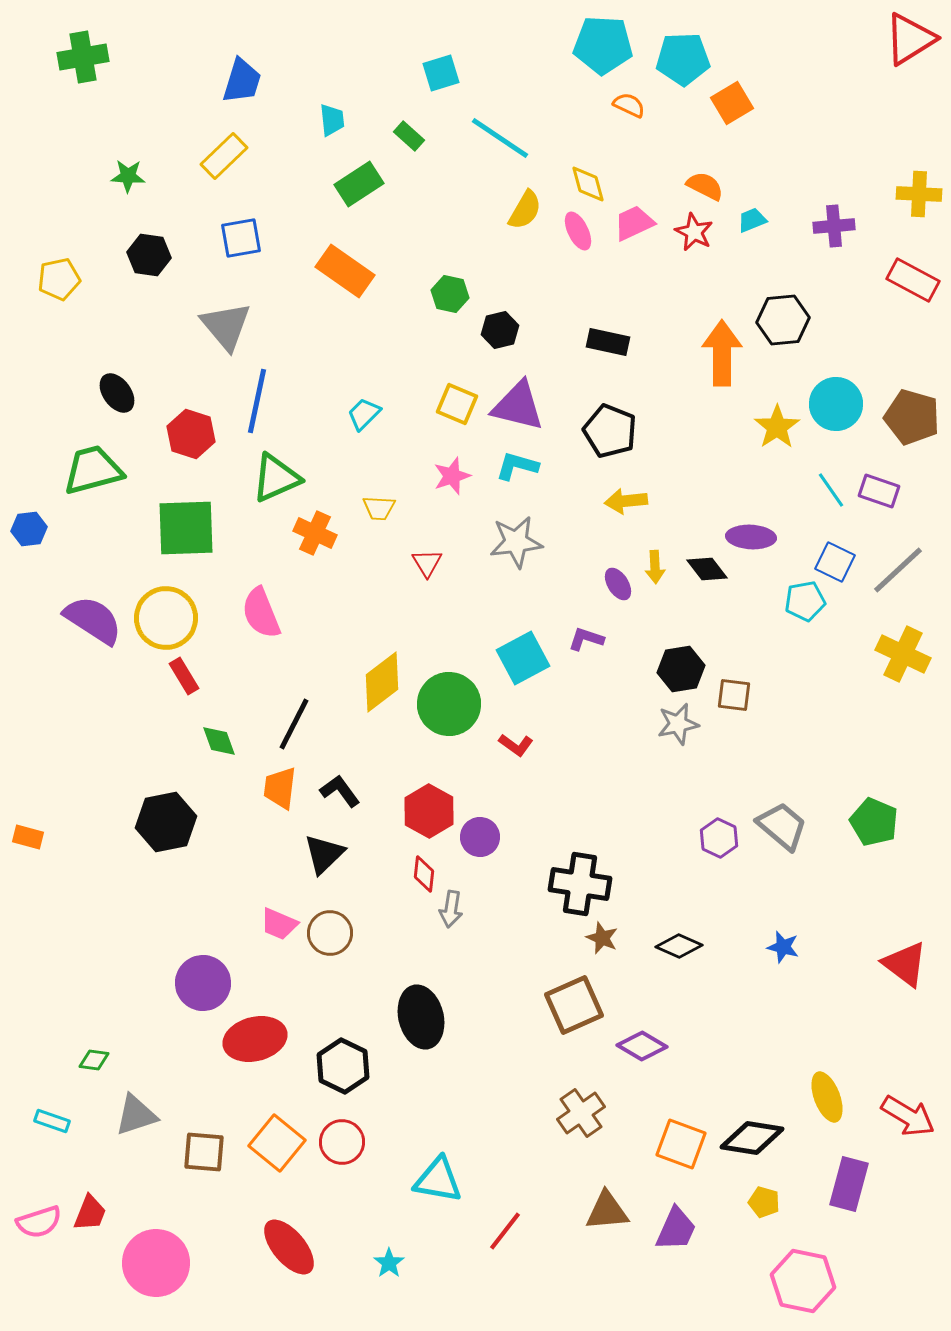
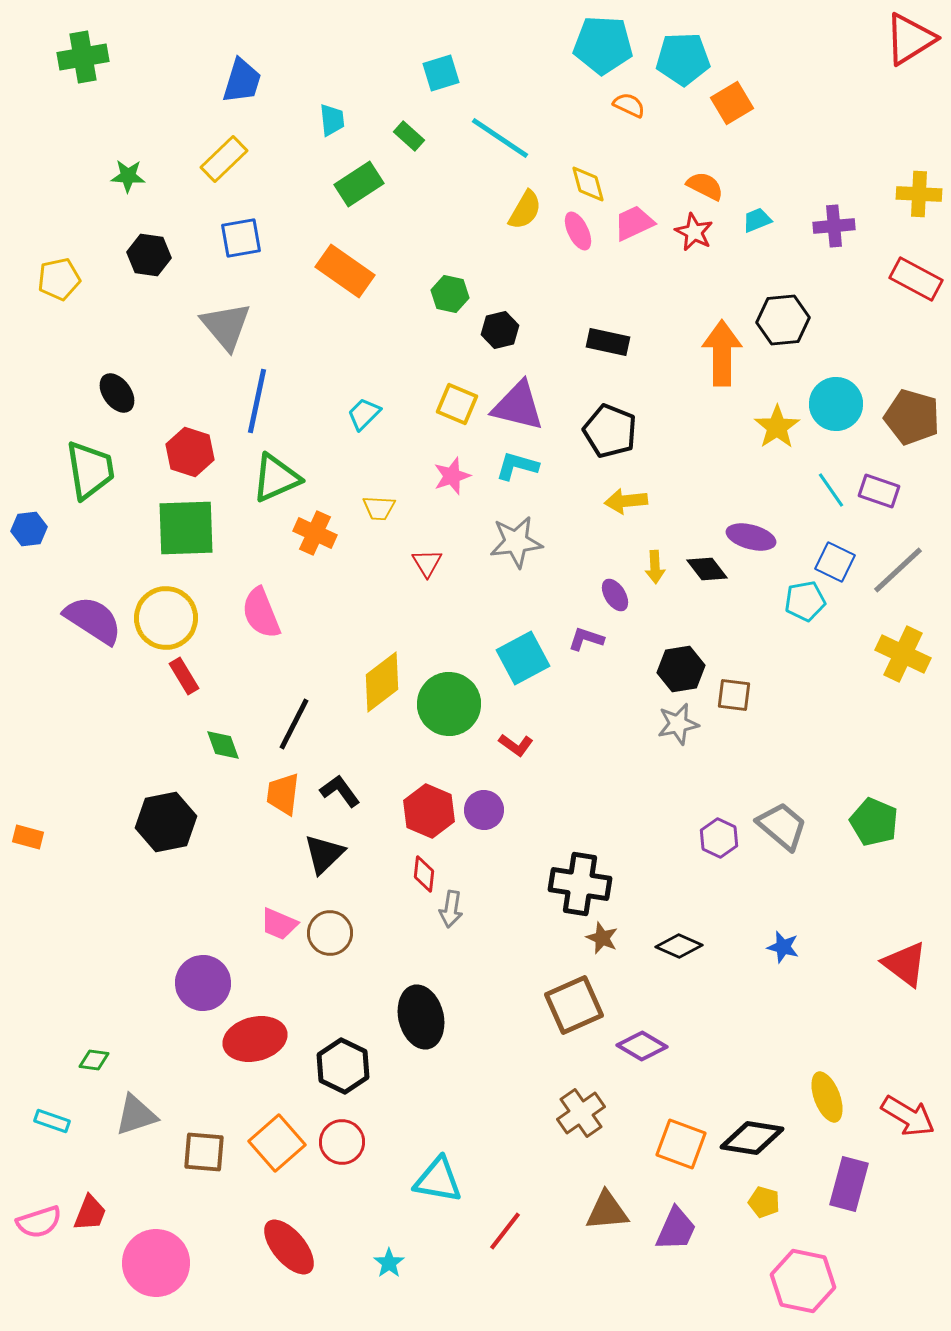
yellow rectangle at (224, 156): moved 3 px down
cyan trapezoid at (752, 220): moved 5 px right
red rectangle at (913, 280): moved 3 px right, 1 px up
red hexagon at (191, 434): moved 1 px left, 18 px down
green trapezoid at (93, 470): moved 3 px left; rotated 96 degrees clockwise
purple ellipse at (751, 537): rotated 12 degrees clockwise
purple ellipse at (618, 584): moved 3 px left, 11 px down
green diamond at (219, 741): moved 4 px right, 4 px down
orange trapezoid at (280, 788): moved 3 px right, 6 px down
red hexagon at (429, 811): rotated 6 degrees counterclockwise
purple circle at (480, 837): moved 4 px right, 27 px up
orange square at (277, 1143): rotated 10 degrees clockwise
